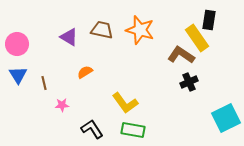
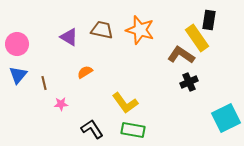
blue triangle: rotated 12 degrees clockwise
pink star: moved 1 px left, 1 px up
